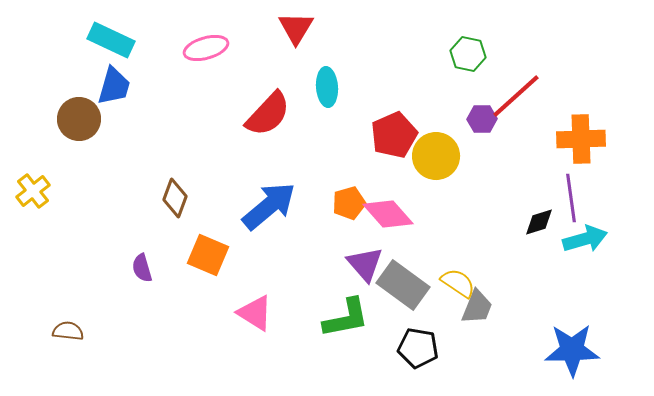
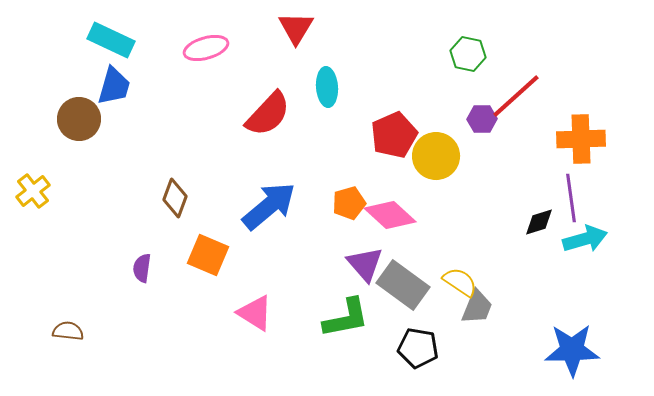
pink diamond: moved 2 px right, 1 px down; rotated 6 degrees counterclockwise
purple semicircle: rotated 24 degrees clockwise
yellow semicircle: moved 2 px right, 1 px up
